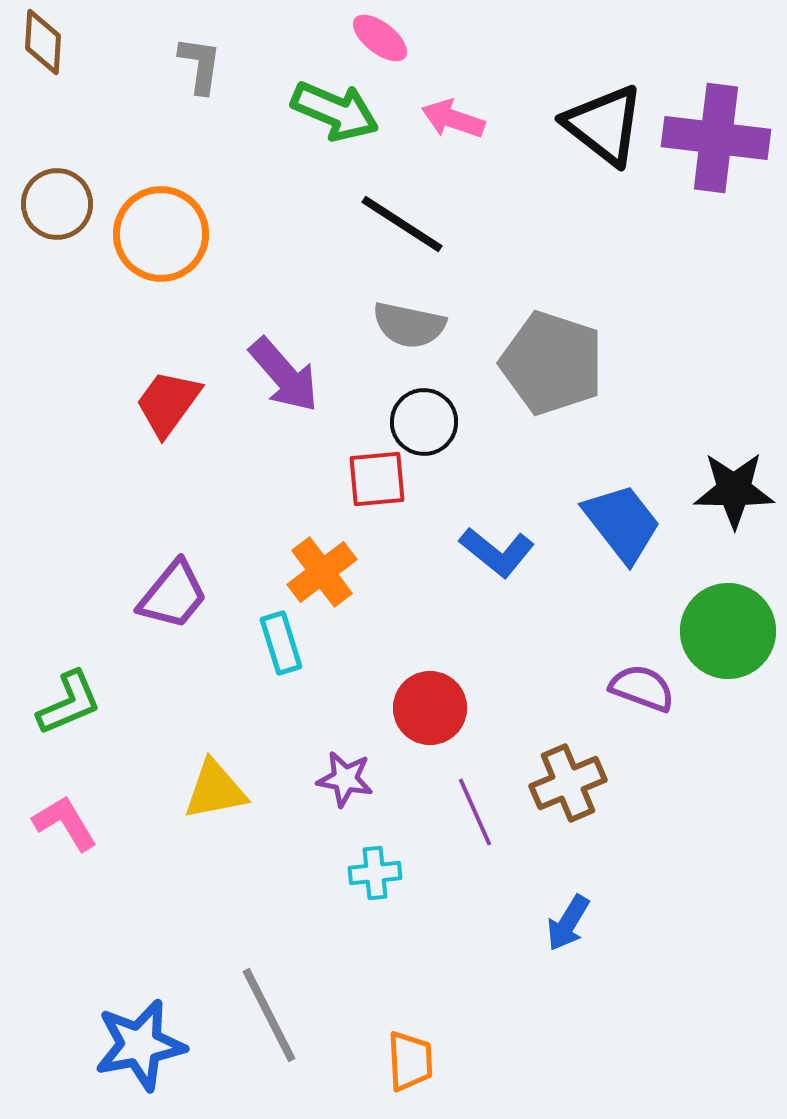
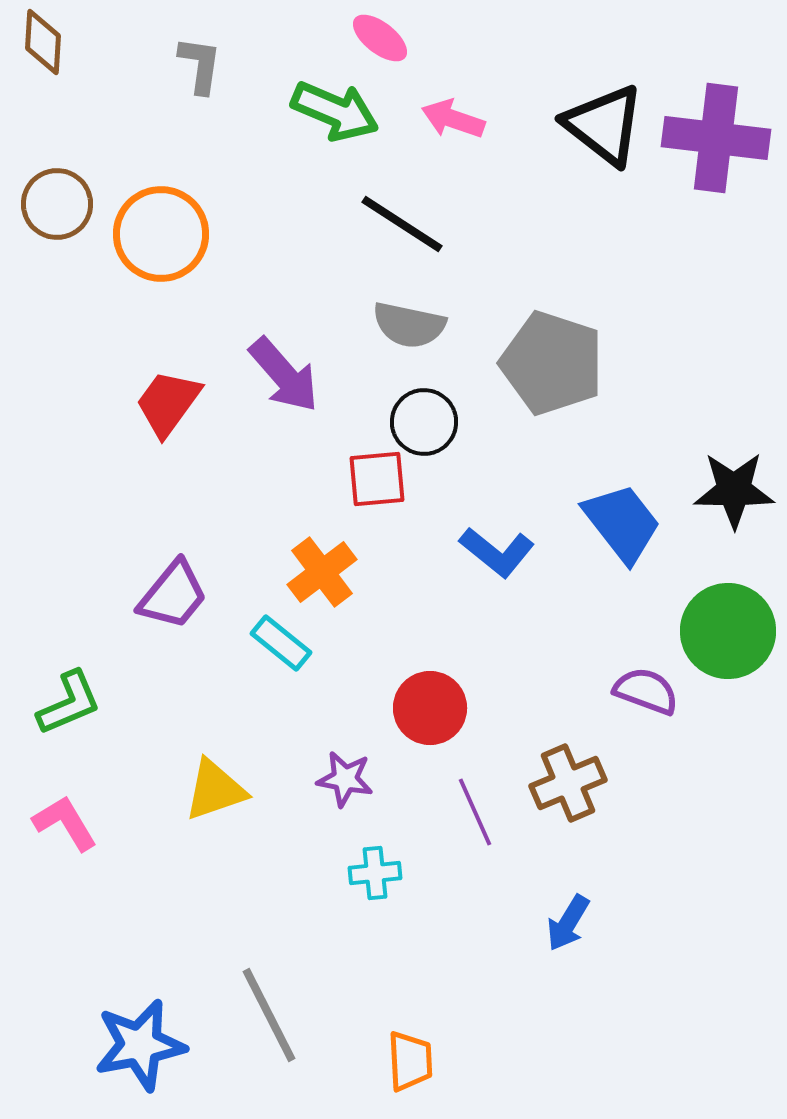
cyan rectangle: rotated 34 degrees counterclockwise
purple semicircle: moved 4 px right, 3 px down
yellow triangle: rotated 8 degrees counterclockwise
